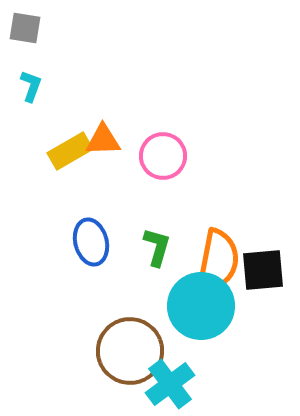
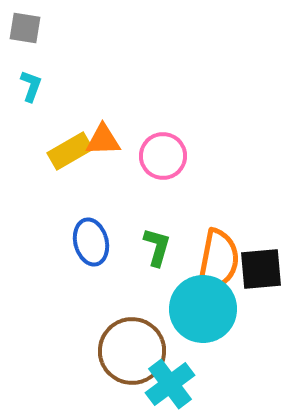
black square: moved 2 px left, 1 px up
cyan circle: moved 2 px right, 3 px down
brown circle: moved 2 px right
